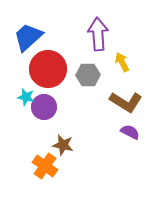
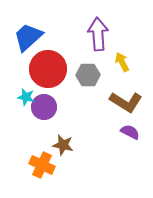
orange cross: moved 3 px left, 1 px up; rotated 10 degrees counterclockwise
